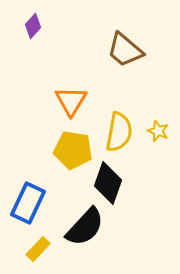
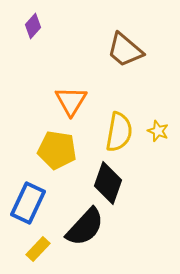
yellow pentagon: moved 16 px left
